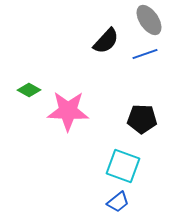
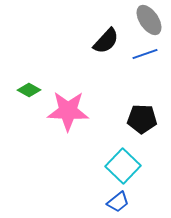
cyan square: rotated 24 degrees clockwise
